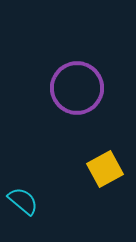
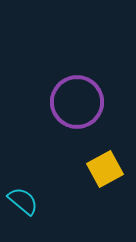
purple circle: moved 14 px down
